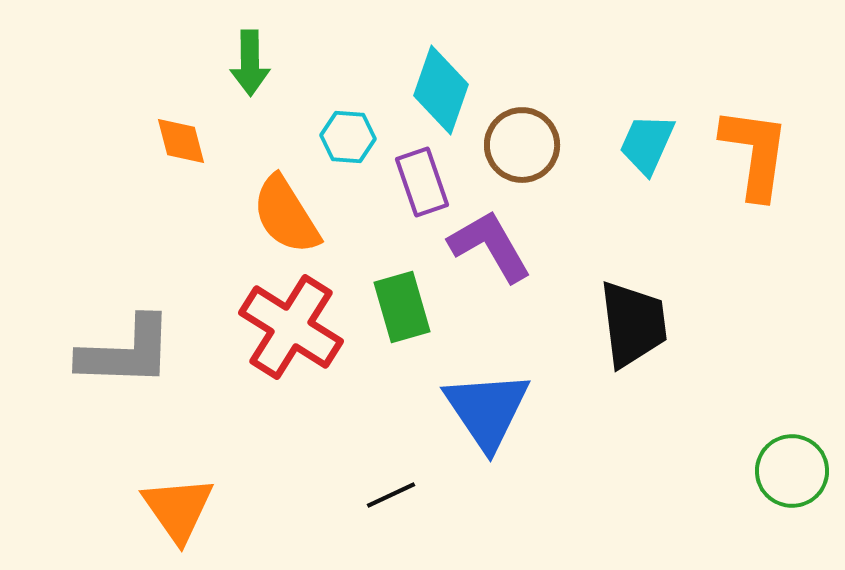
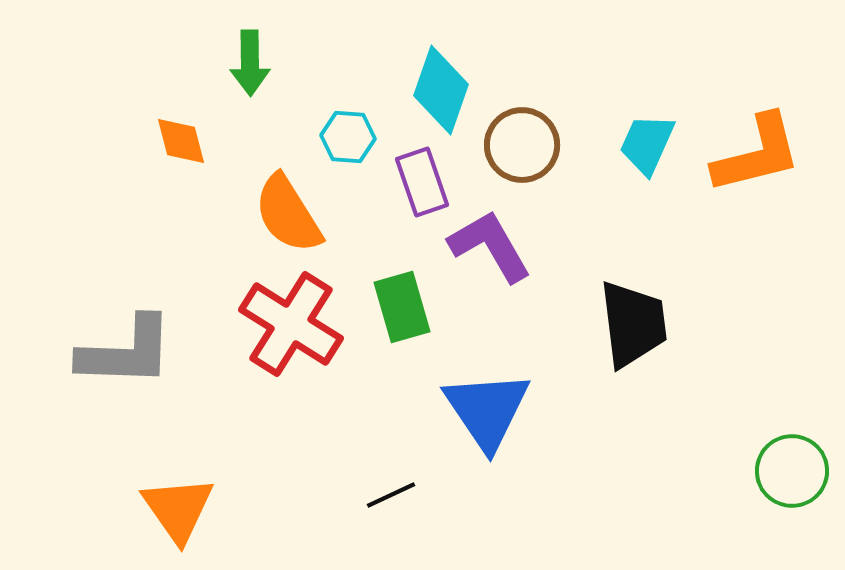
orange L-shape: moved 2 px right, 1 px down; rotated 68 degrees clockwise
orange semicircle: moved 2 px right, 1 px up
red cross: moved 3 px up
